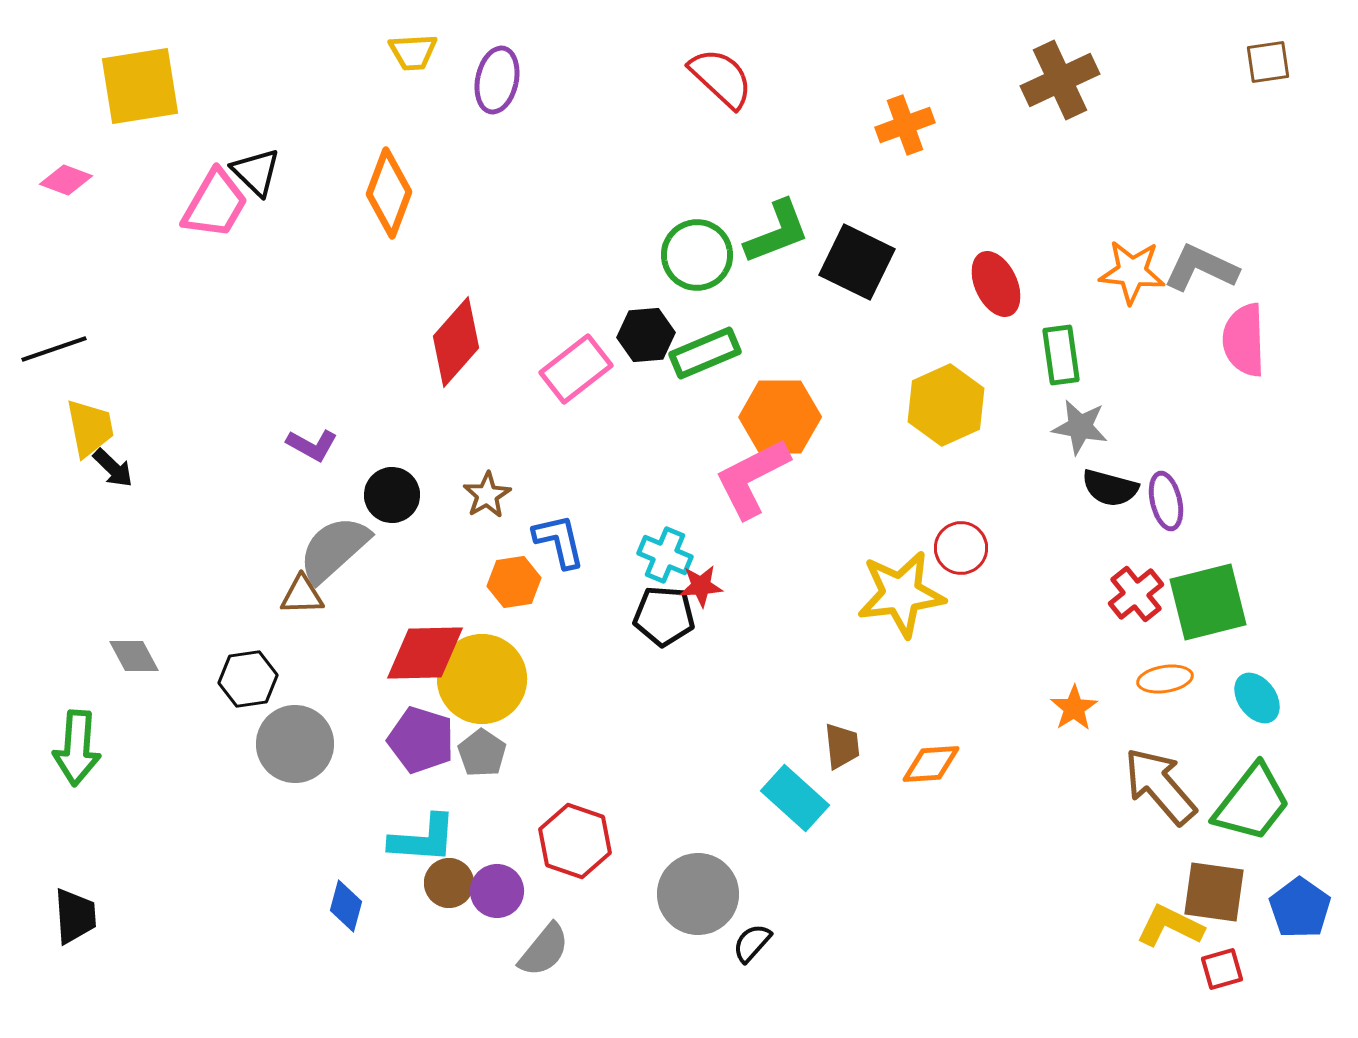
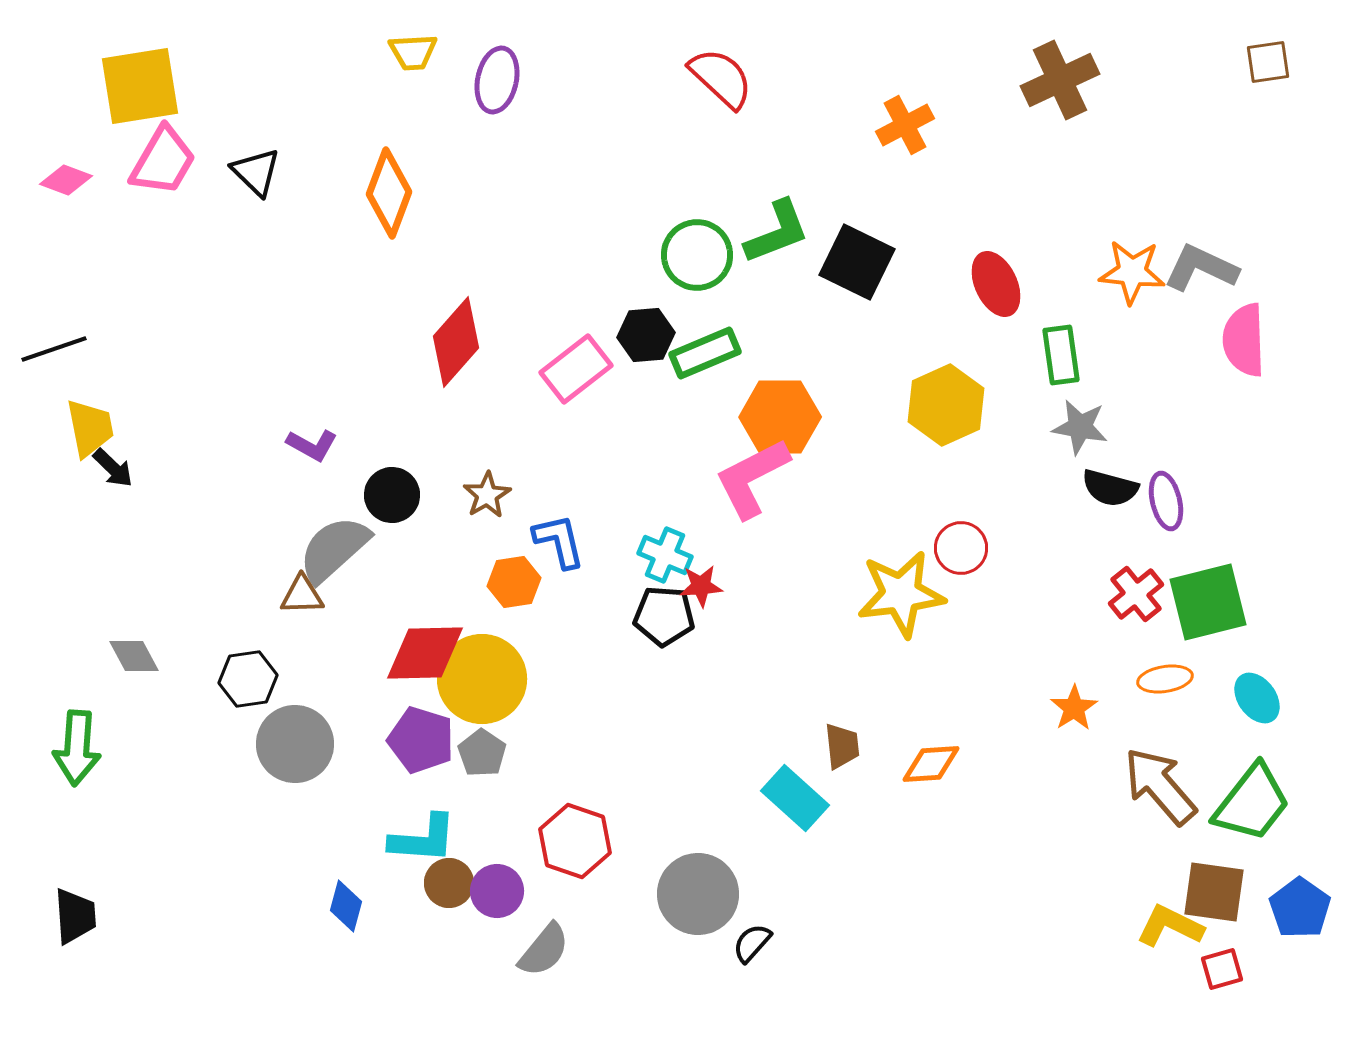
orange cross at (905, 125): rotated 8 degrees counterclockwise
pink trapezoid at (215, 204): moved 52 px left, 43 px up
